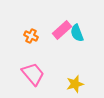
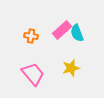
orange cross: rotated 16 degrees counterclockwise
yellow star: moved 4 px left, 16 px up
